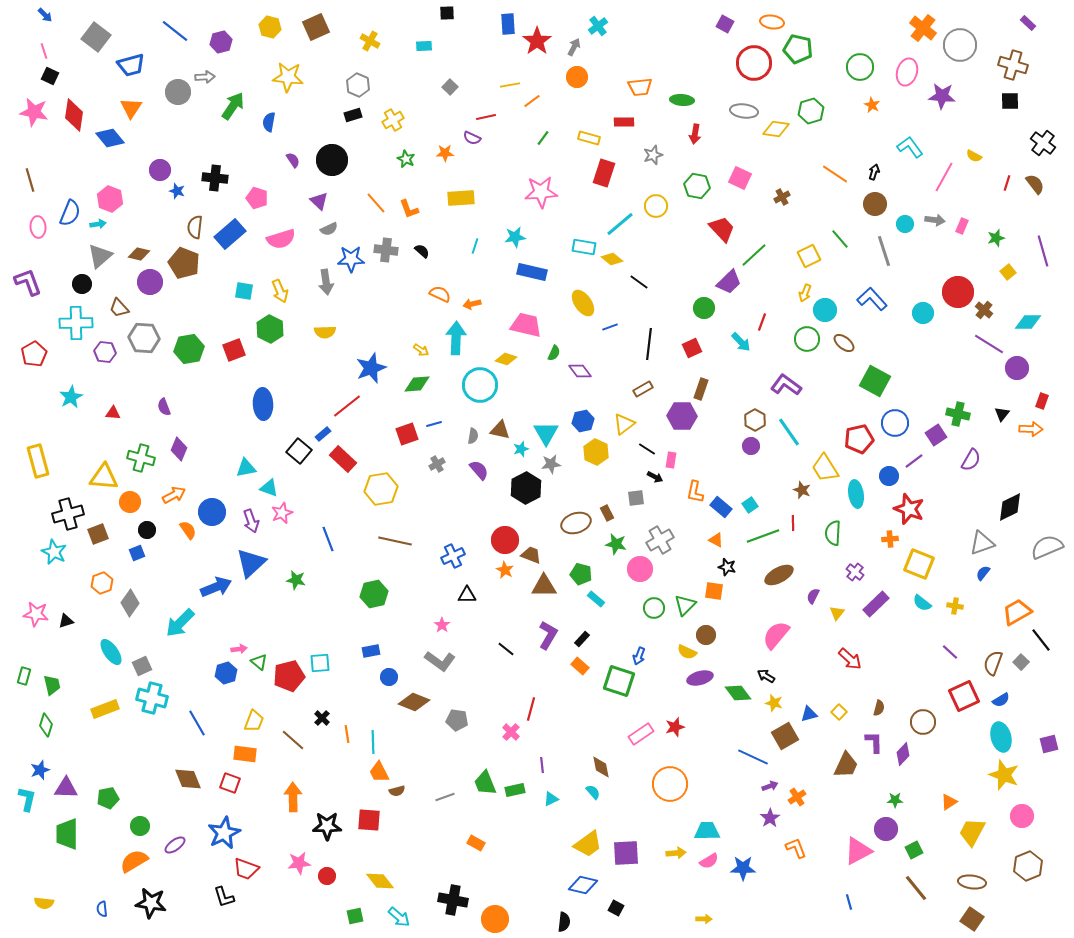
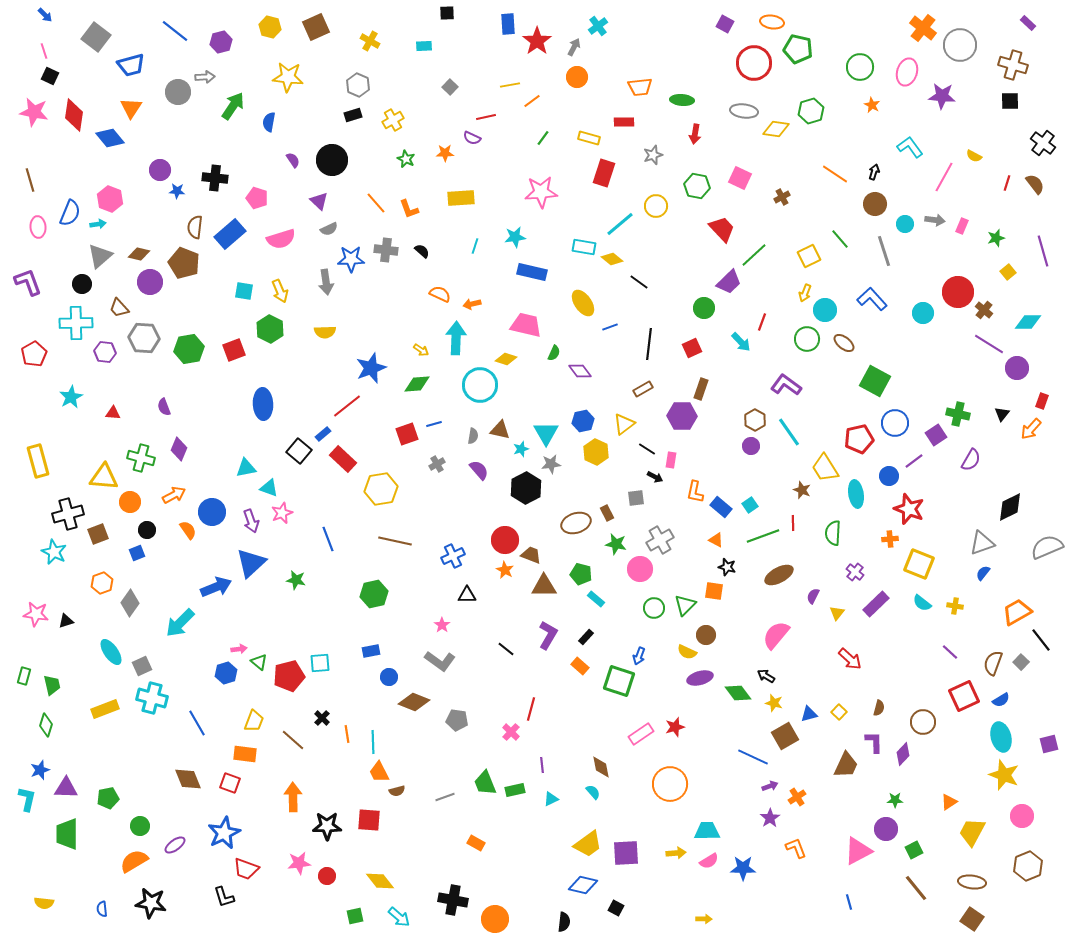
blue star at (177, 191): rotated 14 degrees counterclockwise
orange arrow at (1031, 429): rotated 130 degrees clockwise
black rectangle at (582, 639): moved 4 px right, 2 px up
